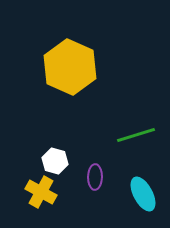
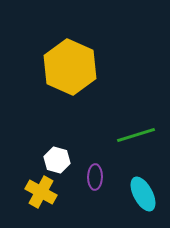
white hexagon: moved 2 px right, 1 px up
